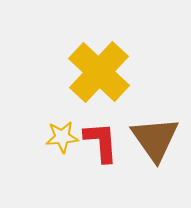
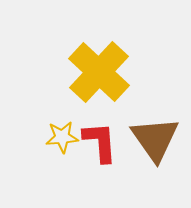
red L-shape: moved 1 px left
